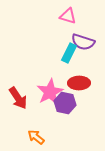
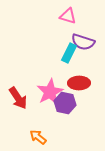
orange arrow: moved 2 px right
